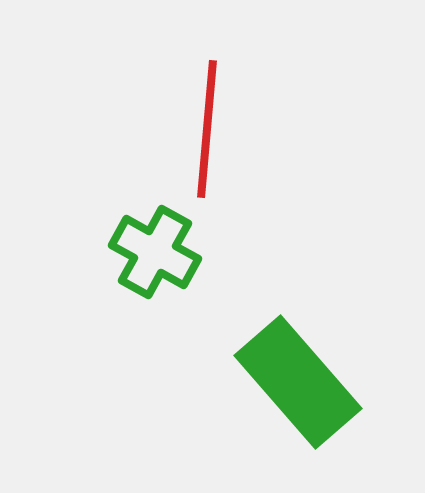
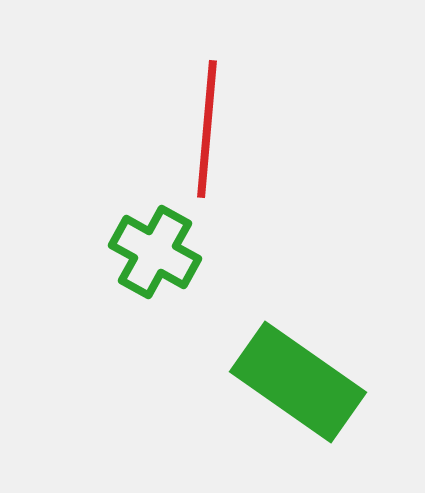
green rectangle: rotated 14 degrees counterclockwise
